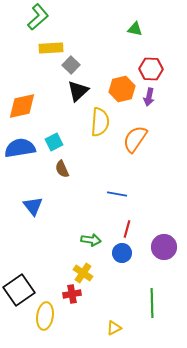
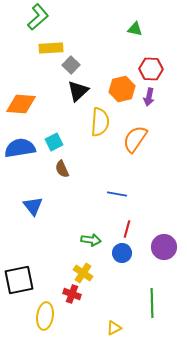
orange diamond: moved 1 px left, 2 px up; rotated 16 degrees clockwise
black square: moved 10 px up; rotated 24 degrees clockwise
red cross: rotated 30 degrees clockwise
